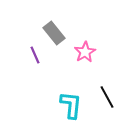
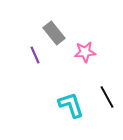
pink star: rotated 25 degrees clockwise
cyan L-shape: rotated 24 degrees counterclockwise
